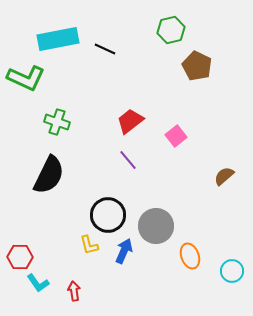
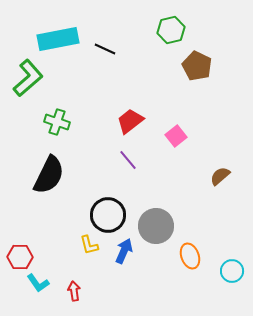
green L-shape: moved 2 px right; rotated 66 degrees counterclockwise
brown semicircle: moved 4 px left
